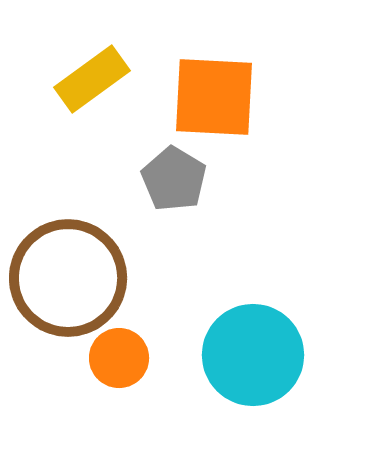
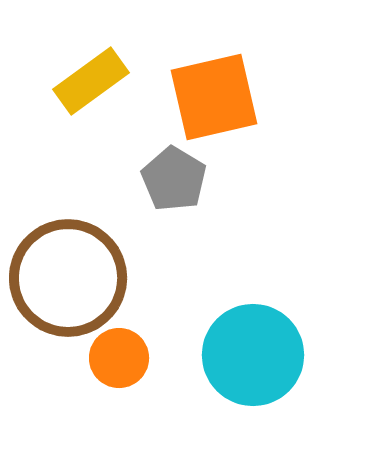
yellow rectangle: moved 1 px left, 2 px down
orange square: rotated 16 degrees counterclockwise
